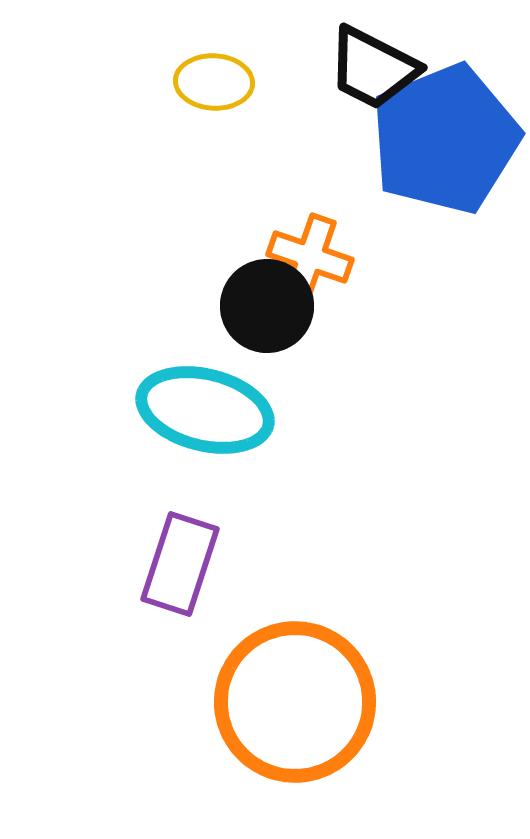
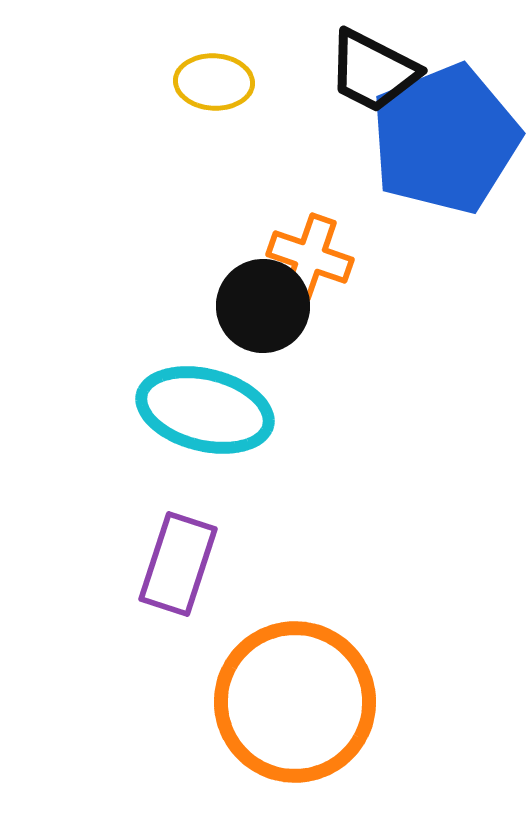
black trapezoid: moved 3 px down
black circle: moved 4 px left
purple rectangle: moved 2 px left
